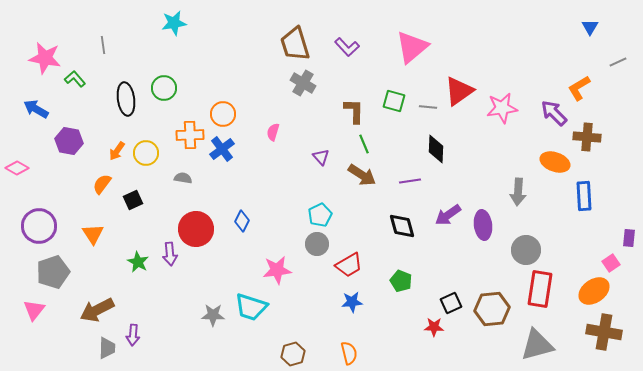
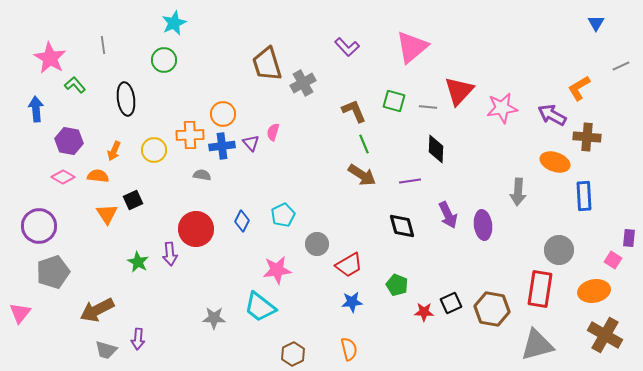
cyan star at (174, 23): rotated 15 degrees counterclockwise
blue triangle at (590, 27): moved 6 px right, 4 px up
brown trapezoid at (295, 44): moved 28 px left, 20 px down
pink star at (45, 58): moved 5 px right; rotated 20 degrees clockwise
gray line at (618, 62): moved 3 px right, 4 px down
green L-shape at (75, 79): moved 6 px down
gray cross at (303, 83): rotated 30 degrees clockwise
green circle at (164, 88): moved 28 px up
red triangle at (459, 91): rotated 12 degrees counterclockwise
blue arrow at (36, 109): rotated 55 degrees clockwise
brown L-shape at (354, 111): rotated 24 degrees counterclockwise
purple arrow at (554, 113): moved 2 px left, 2 px down; rotated 16 degrees counterclockwise
blue cross at (222, 149): moved 3 px up; rotated 30 degrees clockwise
orange arrow at (117, 151): moved 3 px left; rotated 12 degrees counterclockwise
yellow circle at (146, 153): moved 8 px right, 3 px up
purple triangle at (321, 157): moved 70 px left, 14 px up
pink diamond at (17, 168): moved 46 px right, 9 px down
gray semicircle at (183, 178): moved 19 px right, 3 px up
orange semicircle at (102, 184): moved 4 px left, 8 px up; rotated 60 degrees clockwise
cyan pentagon at (320, 215): moved 37 px left
purple arrow at (448, 215): rotated 80 degrees counterclockwise
orange triangle at (93, 234): moved 14 px right, 20 px up
gray circle at (526, 250): moved 33 px right
pink square at (611, 263): moved 2 px right, 3 px up; rotated 24 degrees counterclockwise
green pentagon at (401, 281): moved 4 px left, 4 px down
orange ellipse at (594, 291): rotated 24 degrees clockwise
cyan trapezoid at (251, 307): moved 9 px right; rotated 20 degrees clockwise
brown hexagon at (492, 309): rotated 16 degrees clockwise
pink triangle at (34, 310): moved 14 px left, 3 px down
gray star at (213, 315): moved 1 px right, 3 px down
red star at (434, 327): moved 10 px left, 15 px up
brown cross at (604, 332): moved 1 px right, 3 px down; rotated 20 degrees clockwise
purple arrow at (133, 335): moved 5 px right, 4 px down
gray trapezoid at (107, 348): moved 1 px left, 2 px down; rotated 105 degrees clockwise
orange semicircle at (349, 353): moved 4 px up
brown hexagon at (293, 354): rotated 10 degrees counterclockwise
